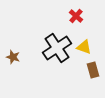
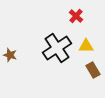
yellow triangle: moved 2 px right, 1 px up; rotated 21 degrees counterclockwise
brown star: moved 3 px left, 2 px up
brown rectangle: rotated 14 degrees counterclockwise
